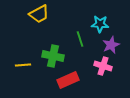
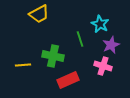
cyan star: rotated 24 degrees clockwise
